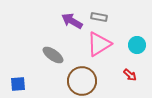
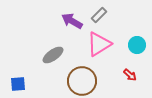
gray rectangle: moved 2 px up; rotated 56 degrees counterclockwise
gray ellipse: rotated 70 degrees counterclockwise
